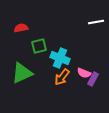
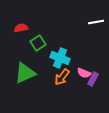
green square: moved 1 px left, 3 px up; rotated 21 degrees counterclockwise
green triangle: moved 3 px right
